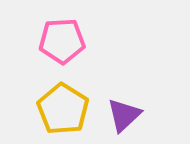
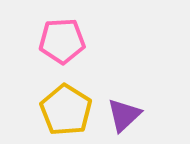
yellow pentagon: moved 3 px right, 1 px down
